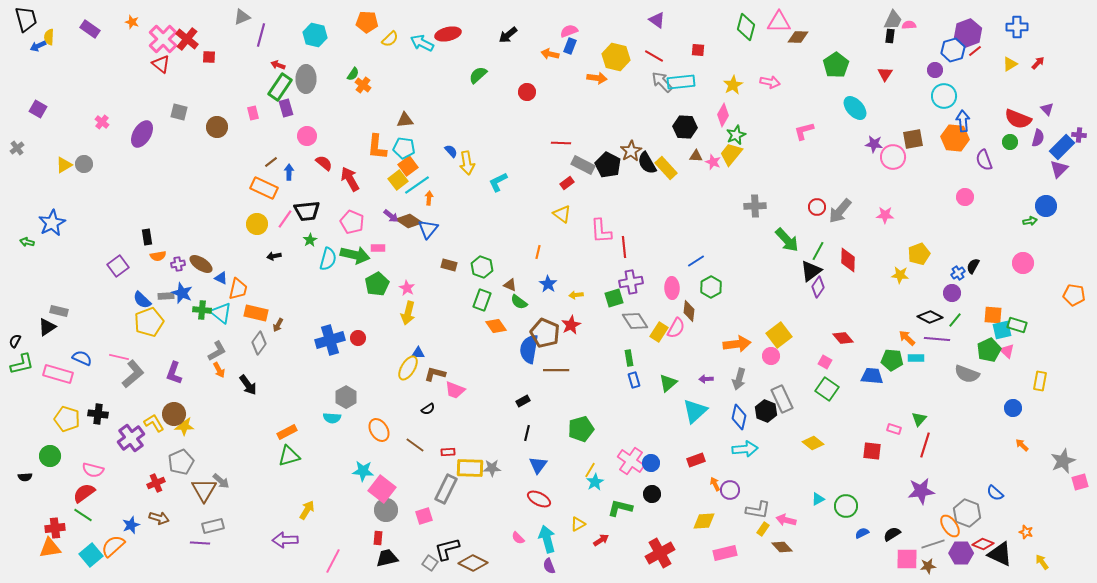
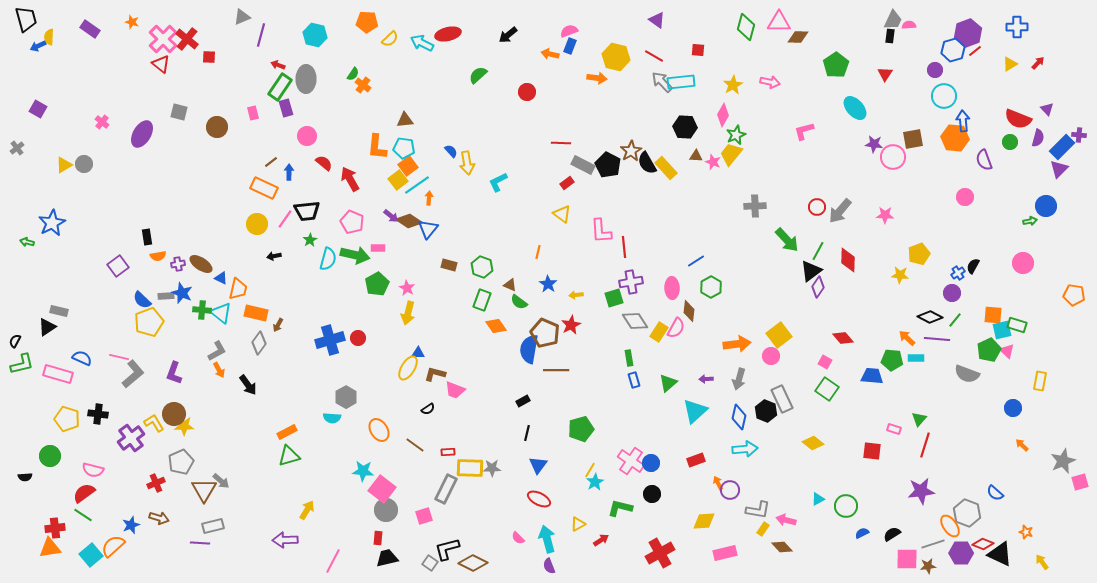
orange arrow at (715, 484): moved 3 px right, 1 px up
